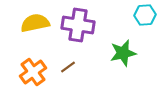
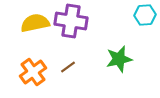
purple cross: moved 7 px left, 4 px up
green star: moved 4 px left, 6 px down
